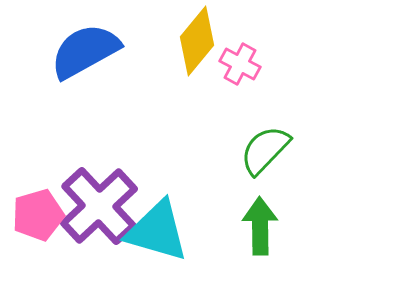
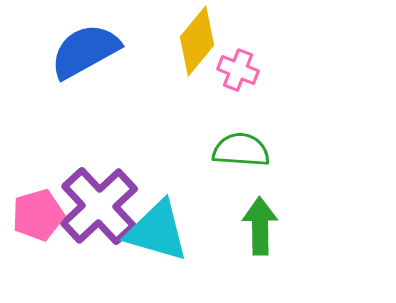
pink cross: moved 2 px left, 6 px down; rotated 6 degrees counterclockwise
green semicircle: moved 24 px left; rotated 50 degrees clockwise
